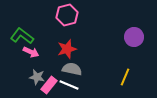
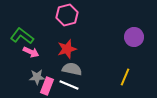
gray star: rotated 14 degrees counterclockwise
pink rectangle: moved 2 px left, 1 px down; rotated 18 degrees counterclockwise
